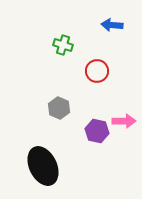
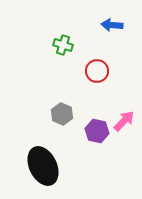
gray hexagon: moved 3 px right, 6 px down
pink arrow: rotated 45 degrees counterclockwise
